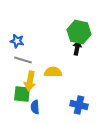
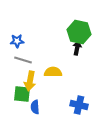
blue star: rotated 16 degrees counterclockwise
